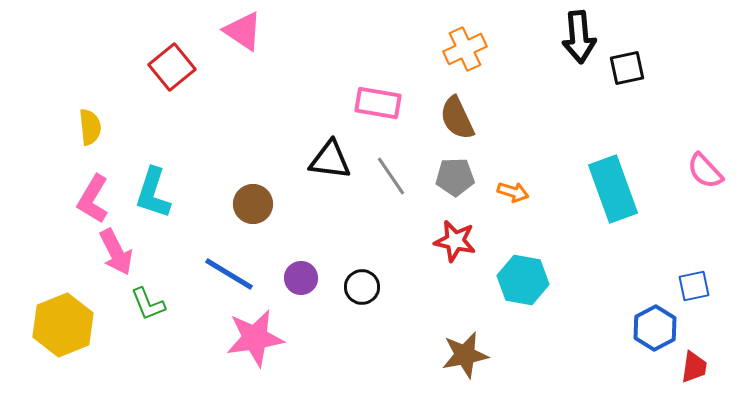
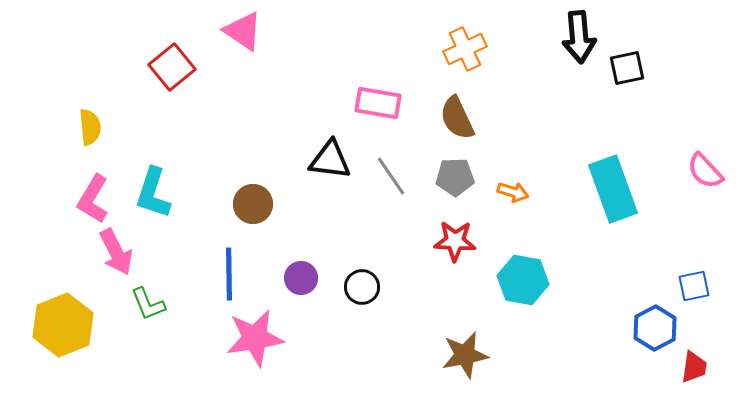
red star: rotated 9 degrees counterclockwise
blue line: rotated 58 degrees clockwise
